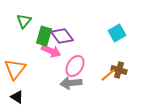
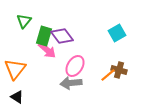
pink arrow: moved 4 px left, 1 px up; rotated 18 degrees clockwise
